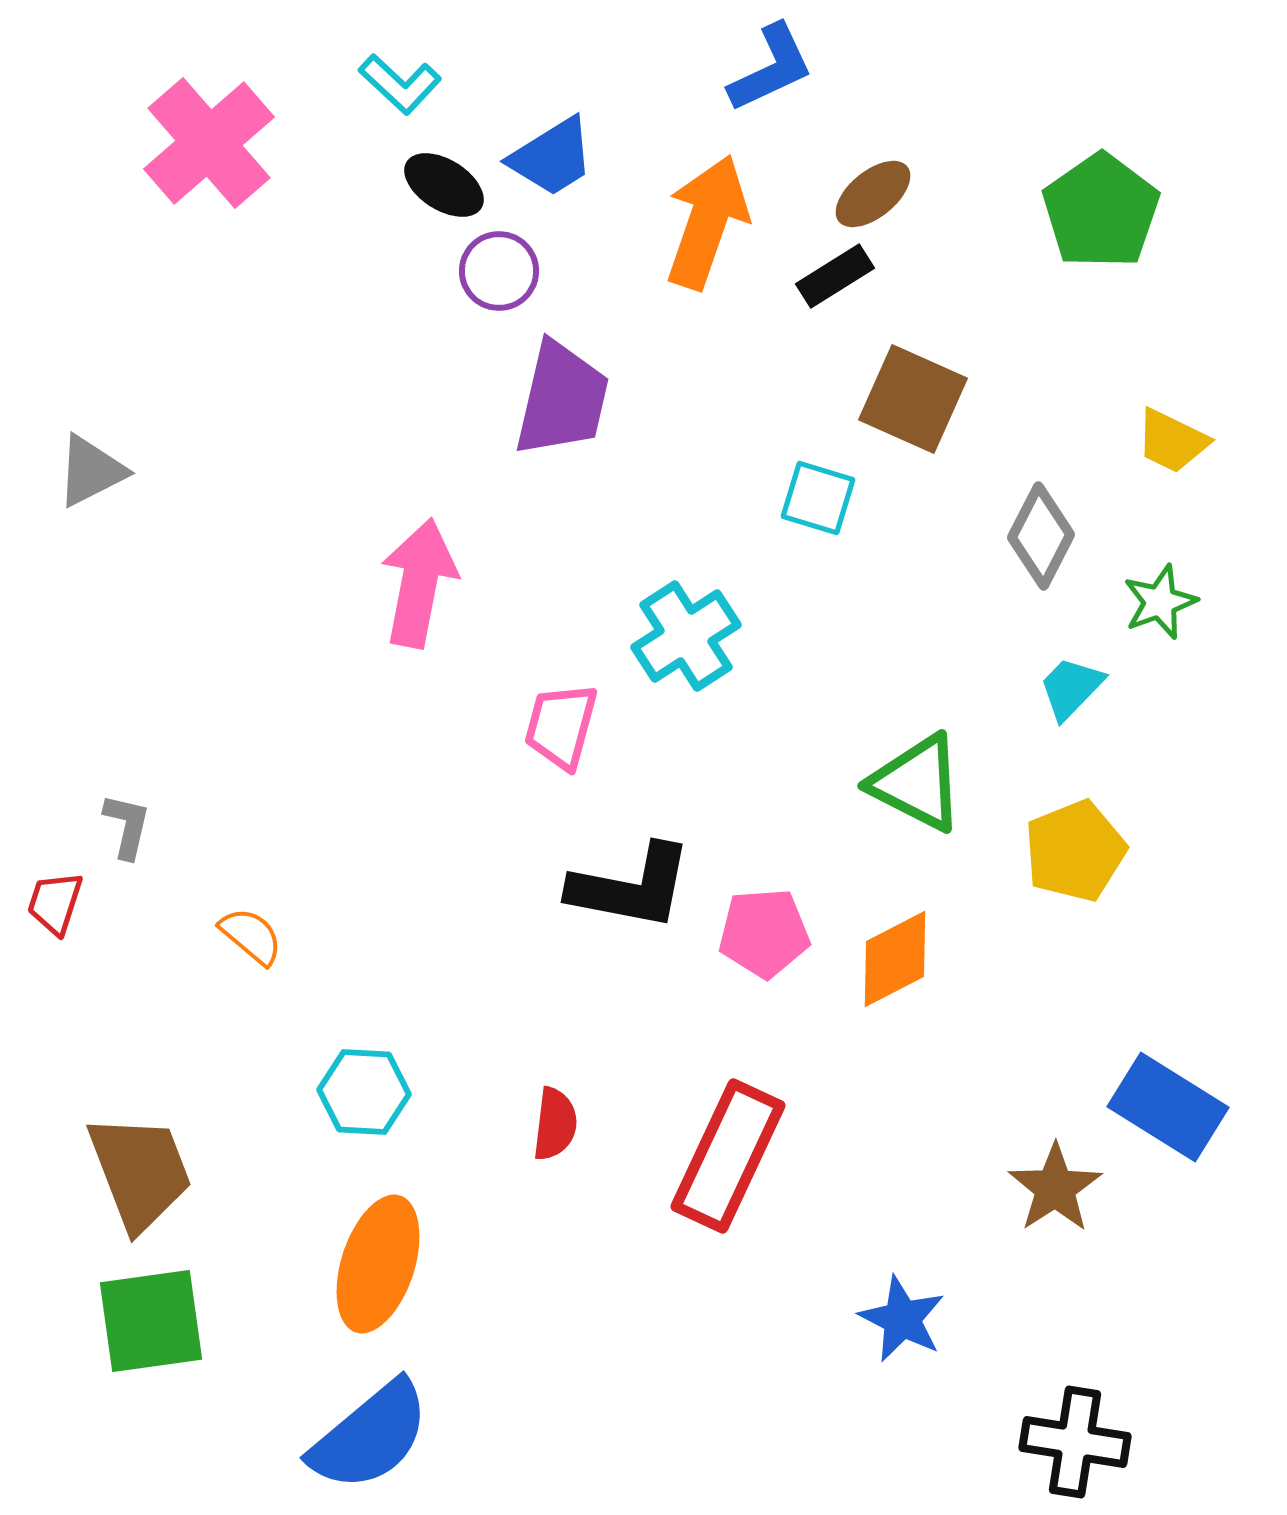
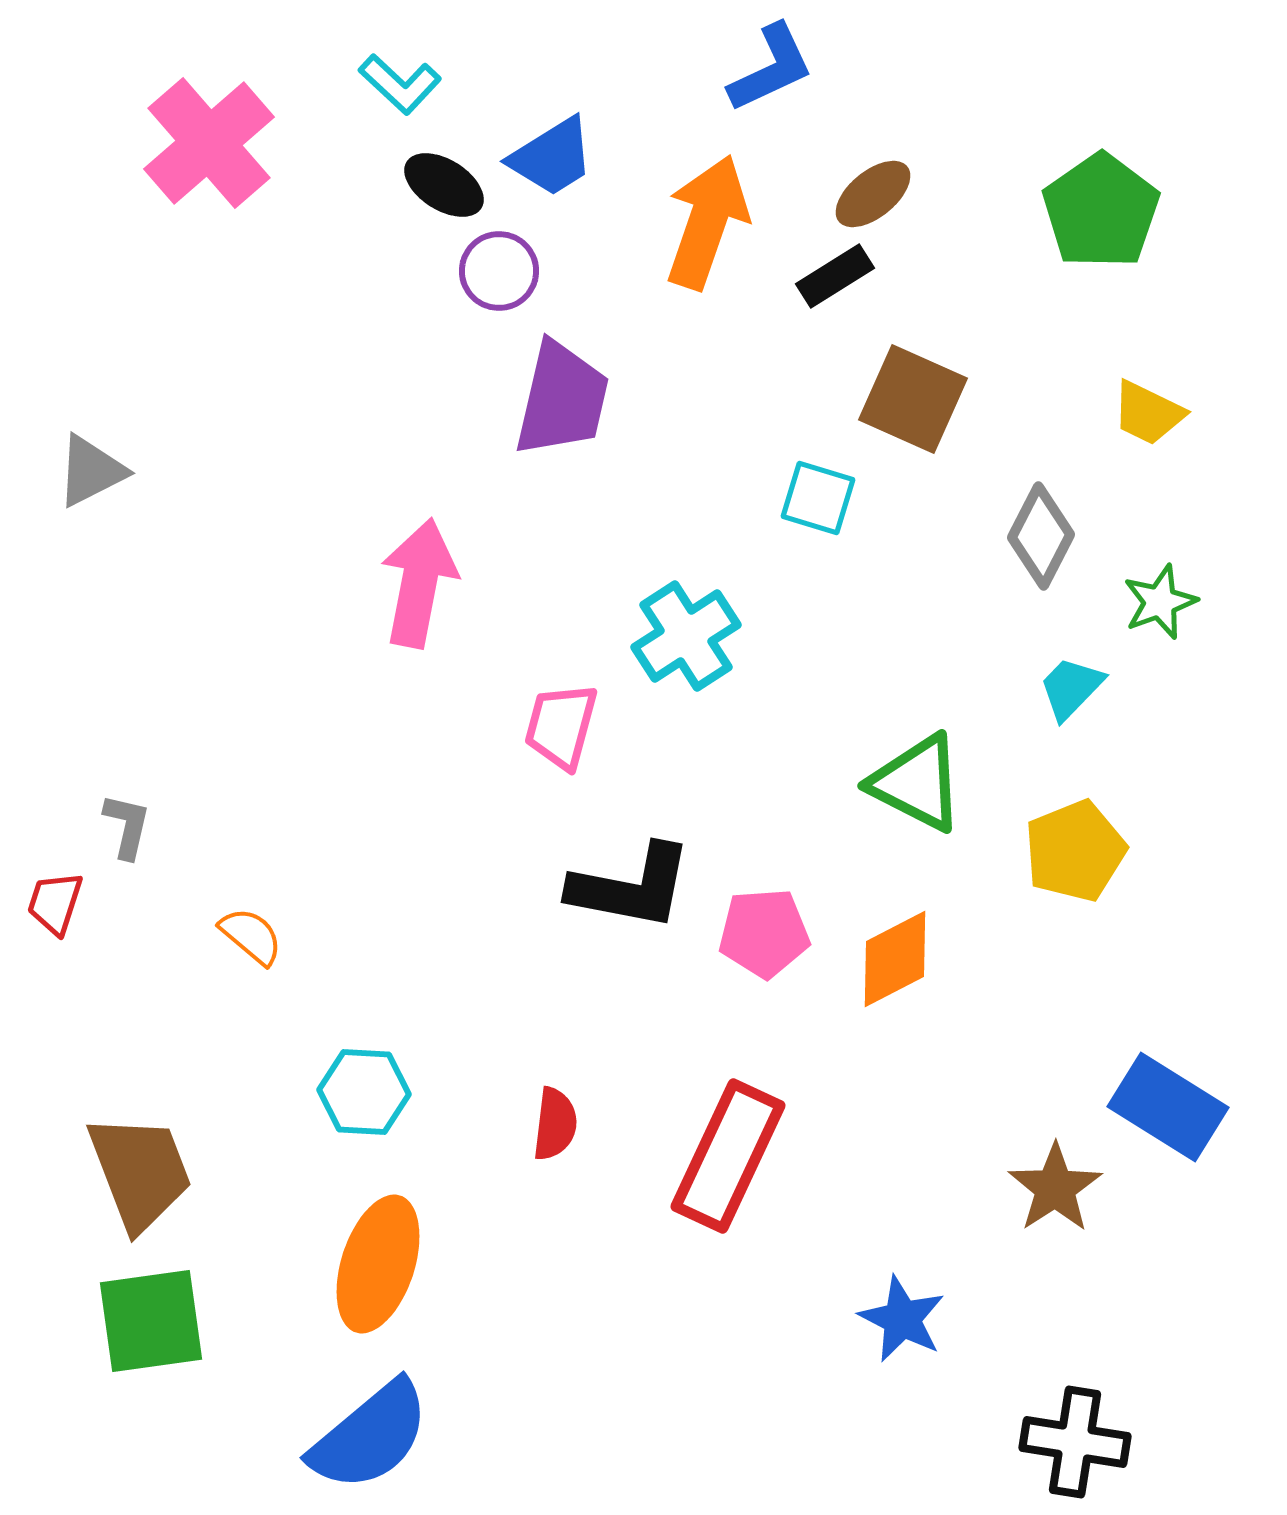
yellow trapezoid: moved 24 px left, 28 px up
